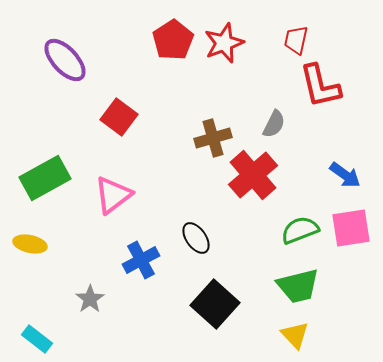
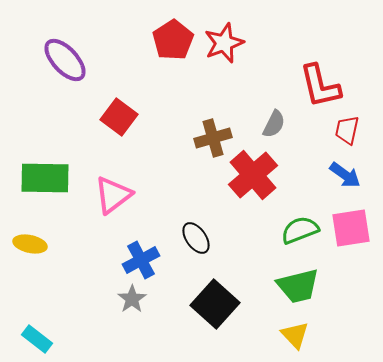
red trapezoid: moved 51 px right, 90 px down
green rectangle: rotated 30 degrees clockwise
gray star: moved 42 px right
